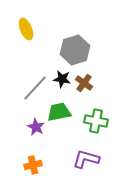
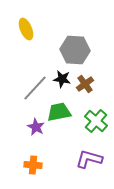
gray hexagon: rotated 20 degrees clockwise
brown cross: moved 1 px right, 1 px down; rotated 18 degrees clockwise
green cross: rotated 30 degrees clockwise
purple L-shape: moved 3 px right
orange cross: rotated 18 degrees clockwise
